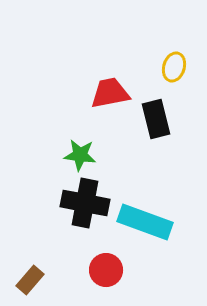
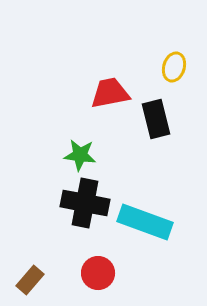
red circle: moved 8 px left, 3 px down
